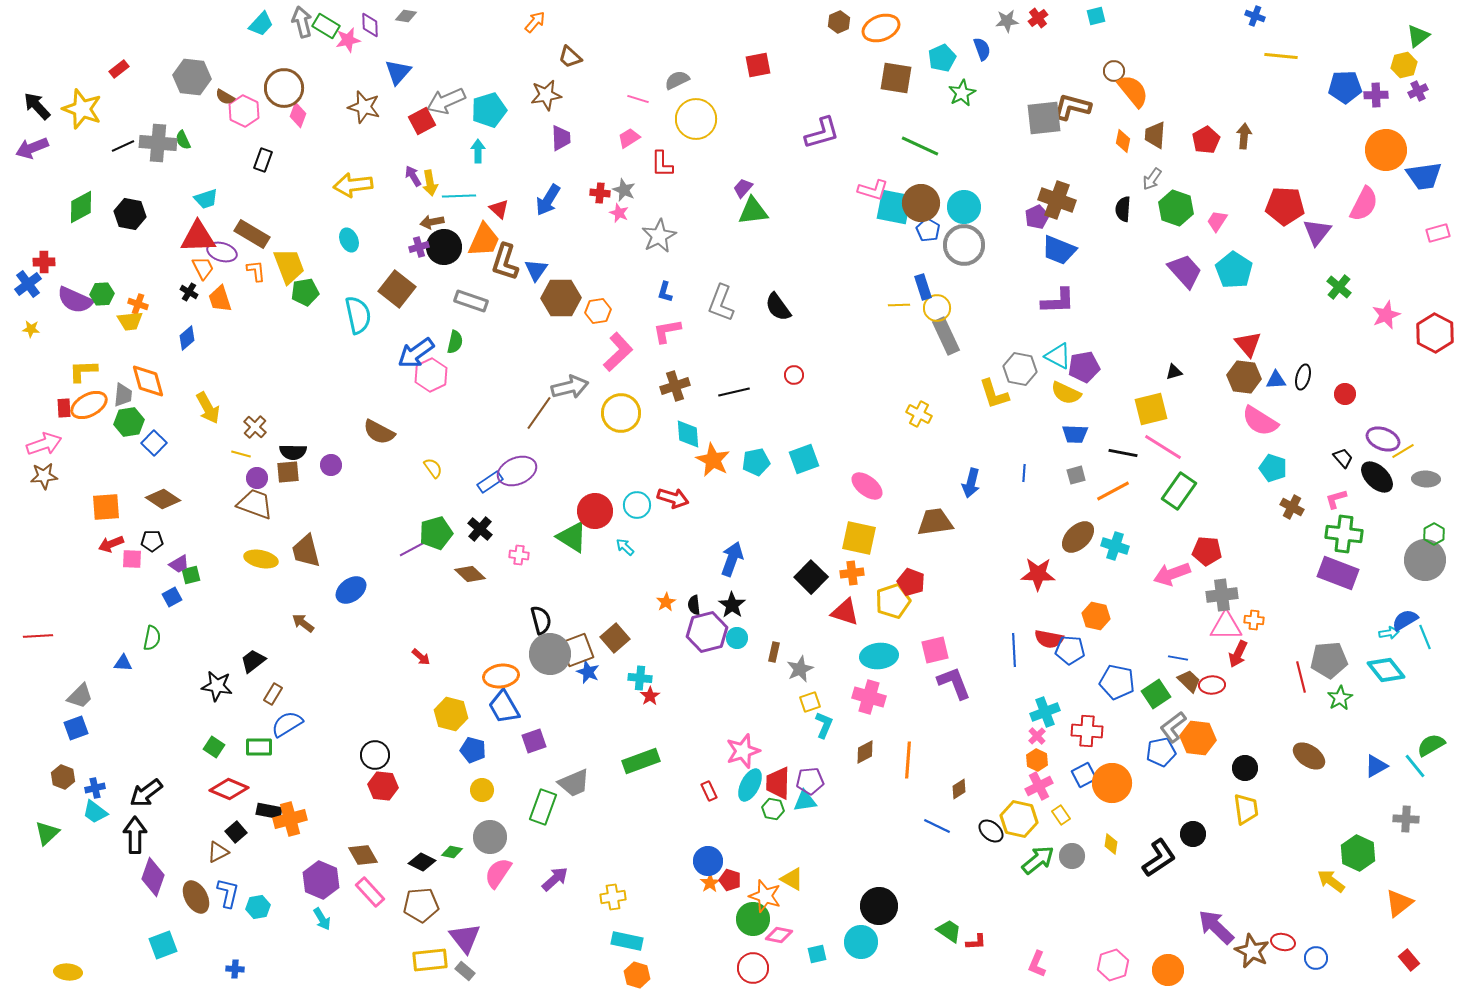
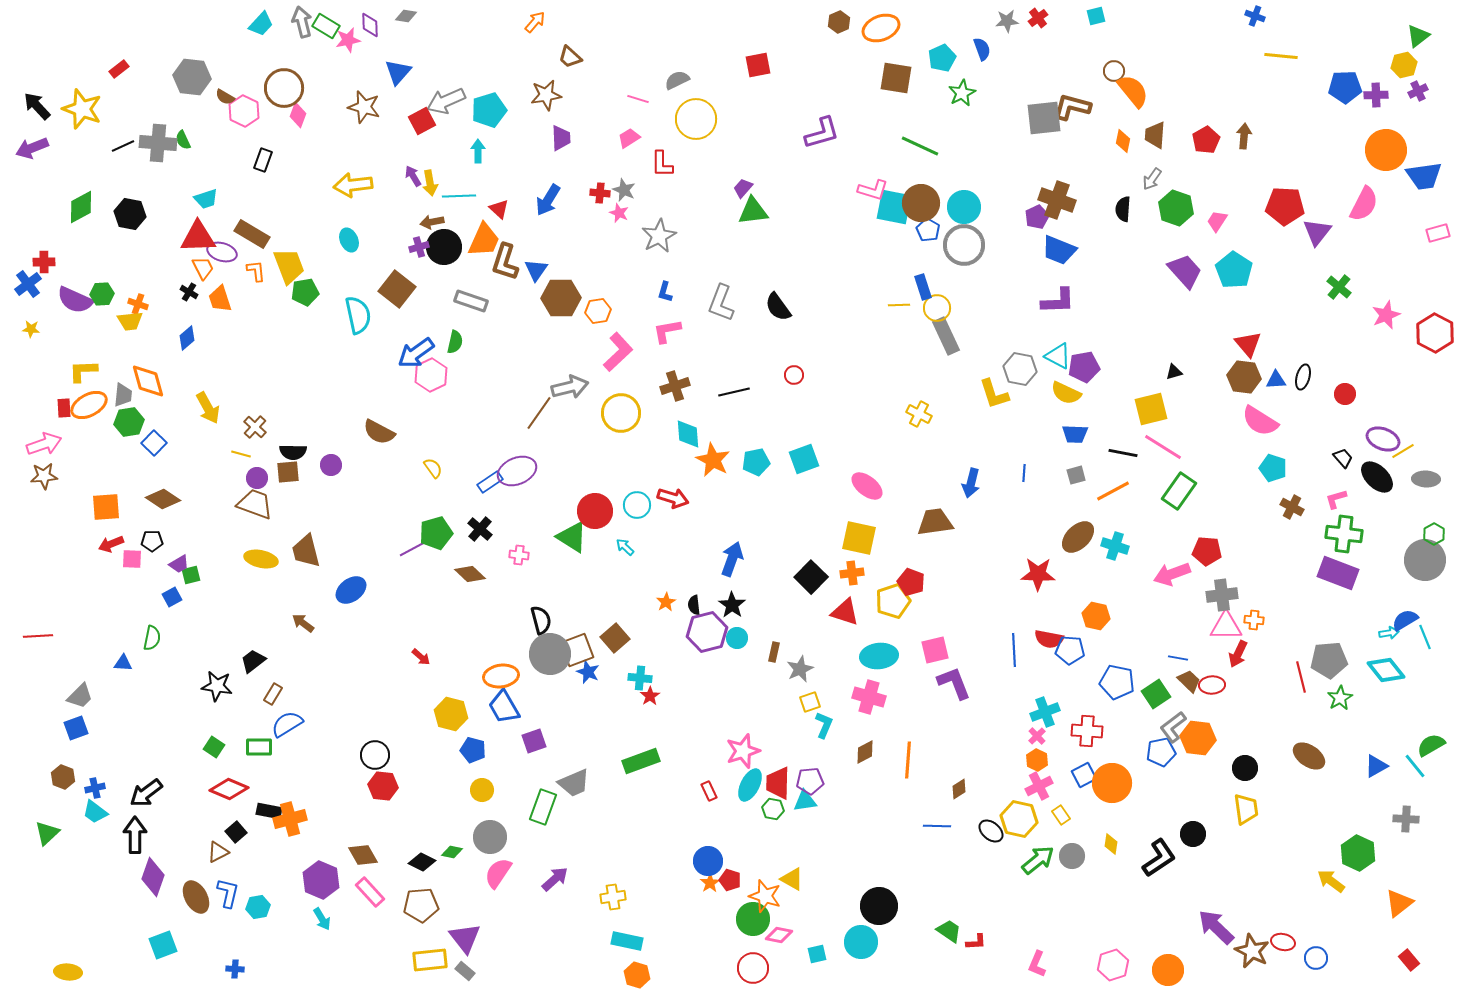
blue line at (937, 826): rotated 24 degrees counterclockwise
